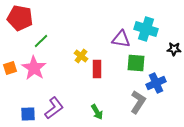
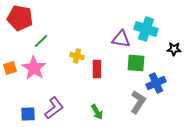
yellow cross: moved 4 px left; rotated 24 degrees counterclockwise
